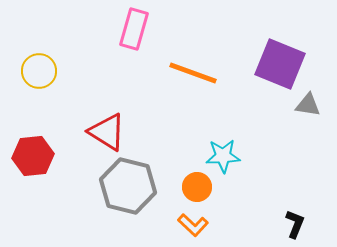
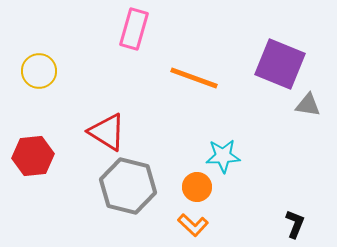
orange line: moved 1 px right, 5 px down
